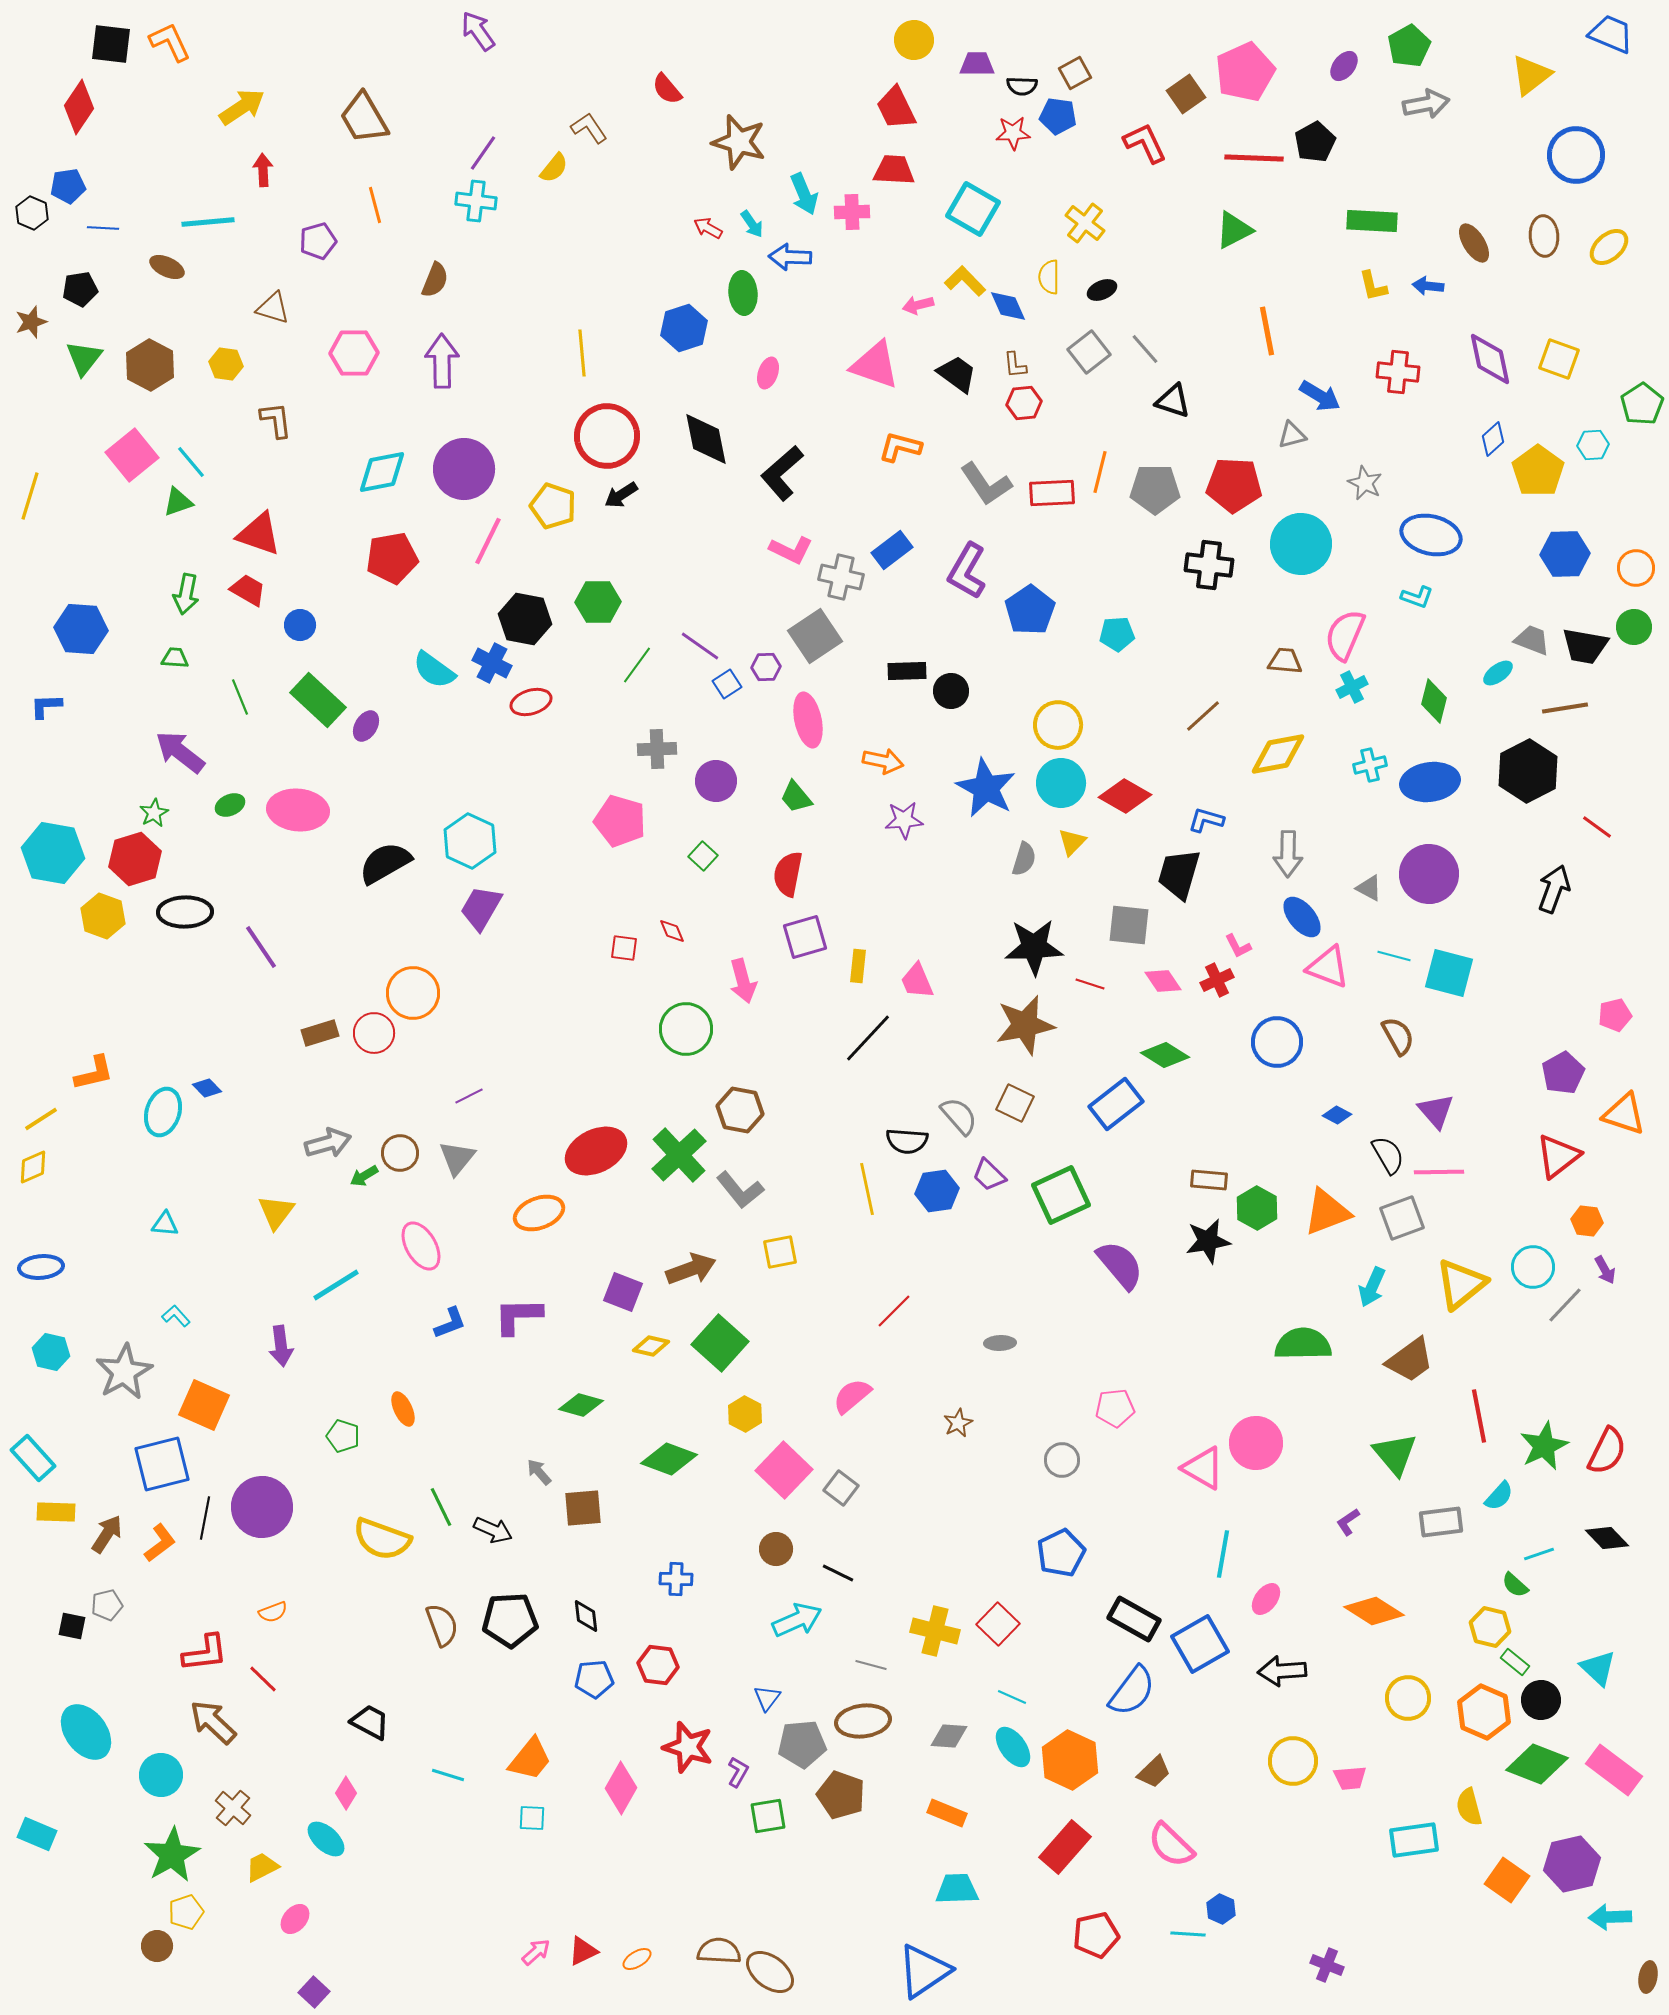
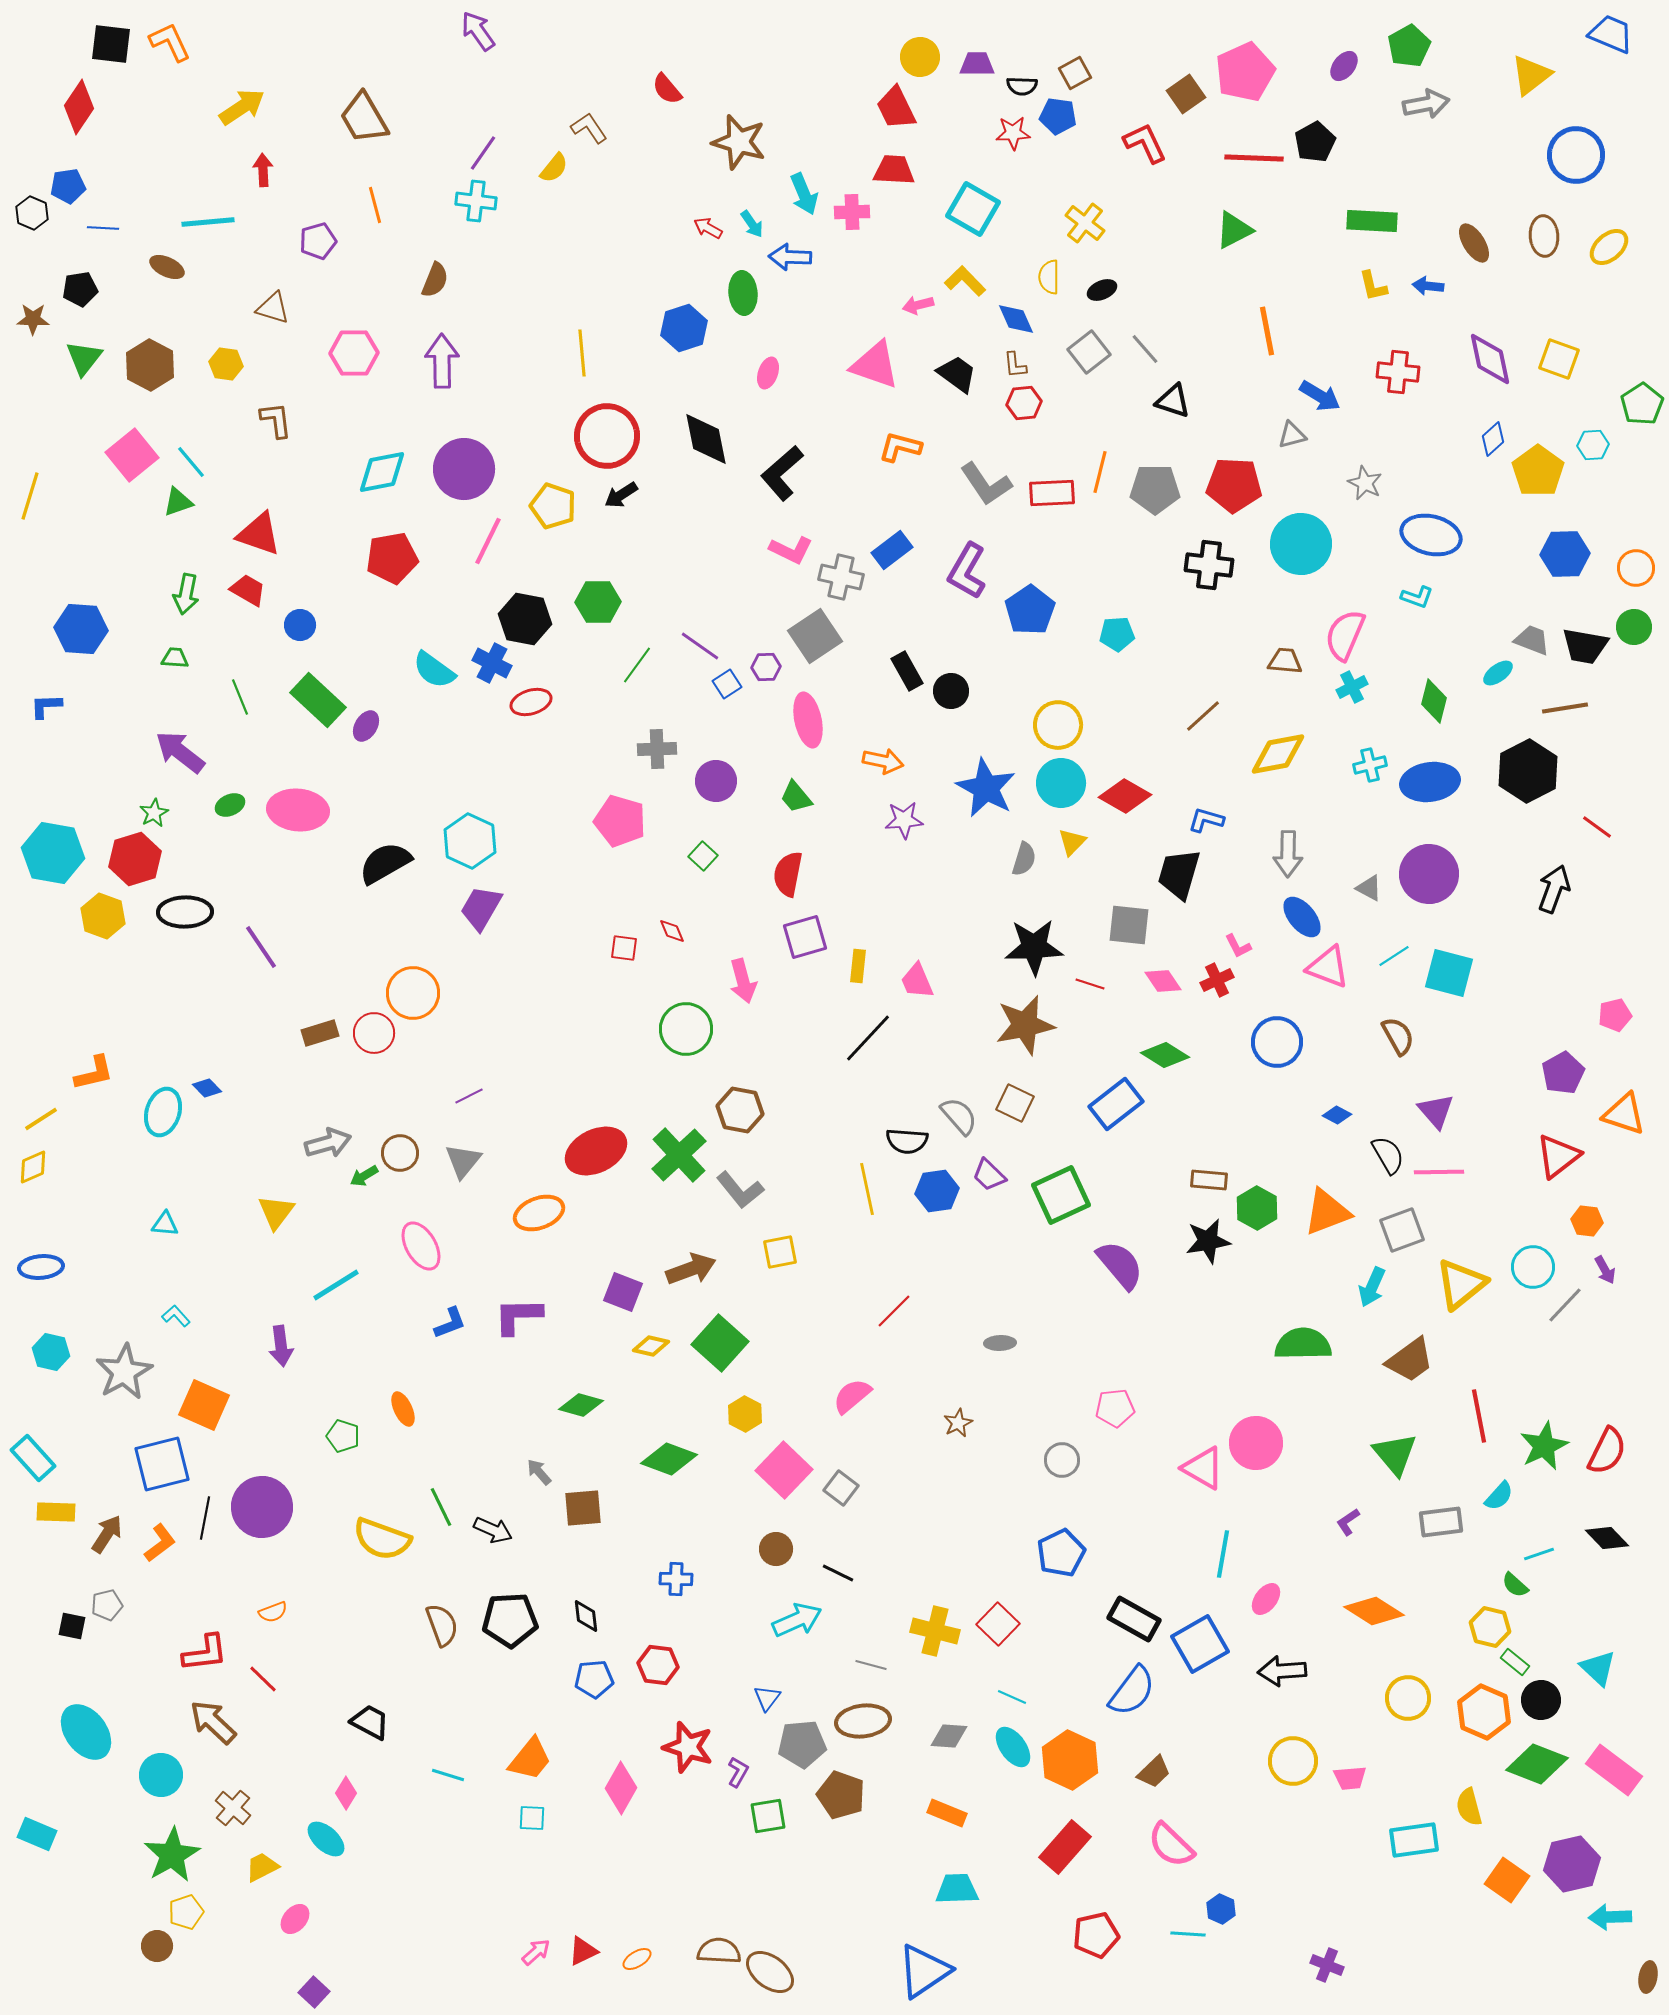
yellow circle at (914, 40): moved 6 px right, 17 px down
blue diamond at (1008, 306): moved 8 px right, 13 px down
brown star at (31, 322): moved 2 px right, 3 px up; rotated 20 degrees clockwise
black rectangle at (907, 671): rotated 63 degrees clockwise
cyan line at (1394, 956): rotated 48 degrees counterclockwise
gray triangle at (457, 1158): moved 6 px right, 3 px down
gray square at (1402, 1218): moved 12 px down
